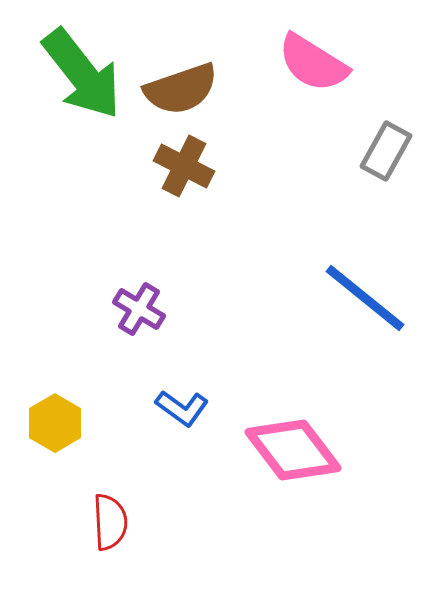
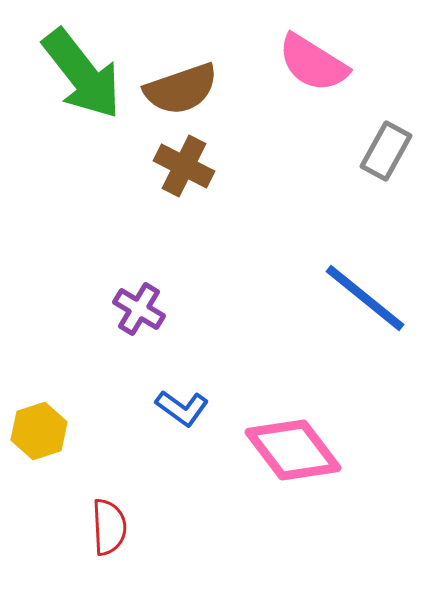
yellow hexagon: moved 16 px left, 8 px down; rotated 12 degrees clockwise
red semicircle: moved 1 px left, 5 px down
